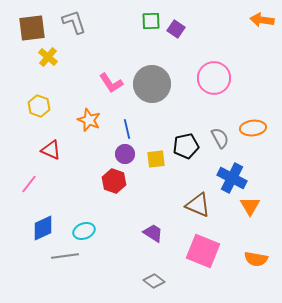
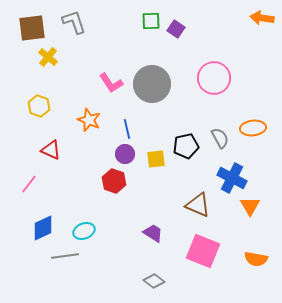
orange arrow: moved 2 px up
